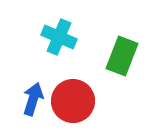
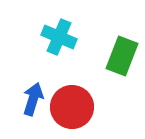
red circle: moved 1 px left, 6 px down
